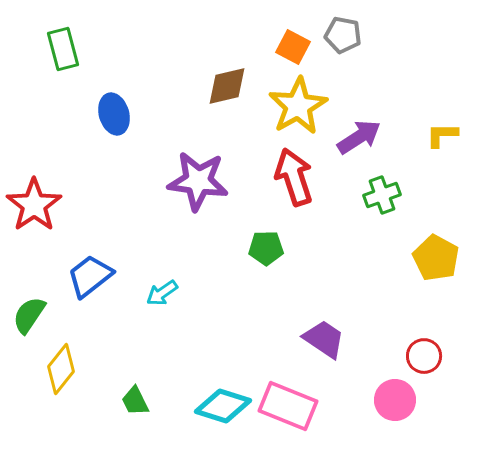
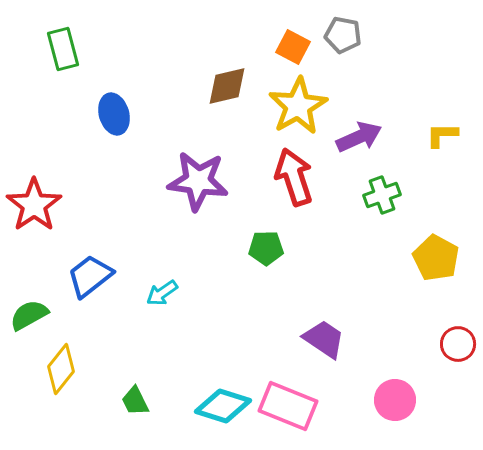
purple arrow: rotated 9 degrees clockwise
green semicircle: rotated 27 degrees clockwise
red circle: moved 34 px right, 12 px up
